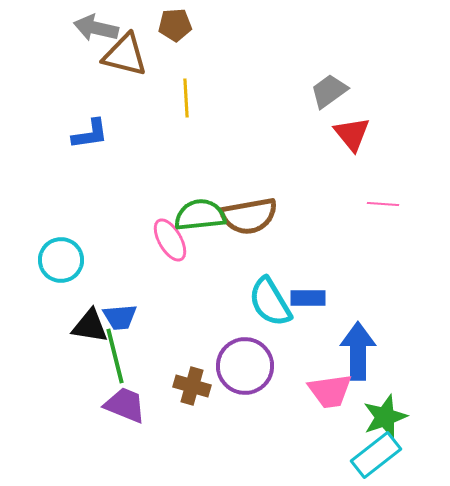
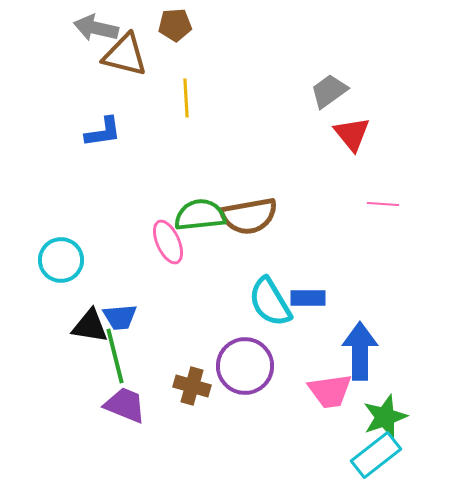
blue L-shape: moved 13 px right, 2 px up
pink ellipse: moved 2 px left, 2 px down; rotated 6 degrees clockwise
blue arrow: moved 2 px right
